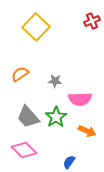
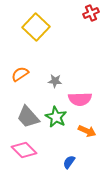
red cross: moved 1 px left, 8 px up
green star: rotated 10 degrees counterclockwise
